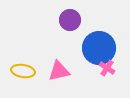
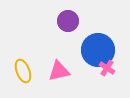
purple circle: moved 2 px left, 1 px down
blue circle: moved 1 px left, 2 px down
yellow ellipse: rotated 60 degrees clockwise
